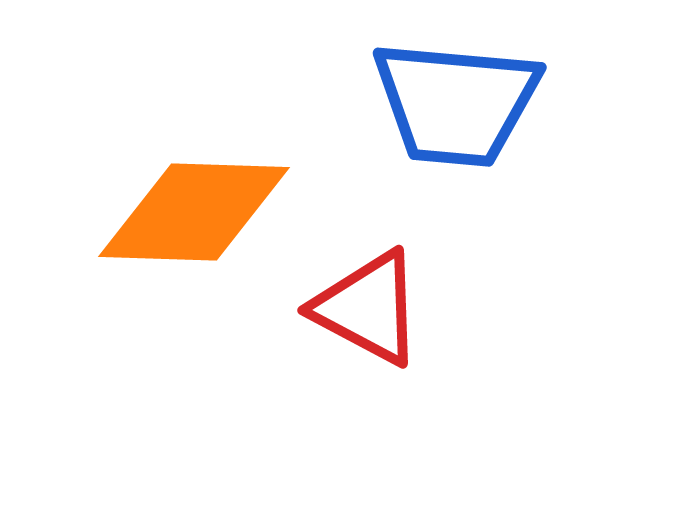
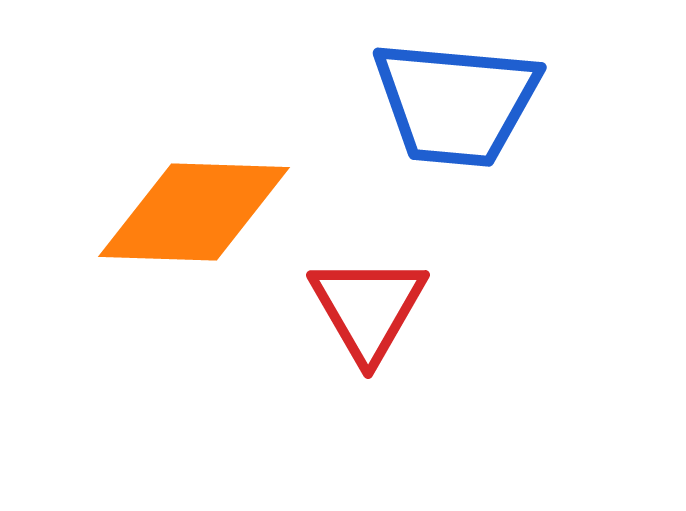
red triangle: rotated 32 degrees clockwise
